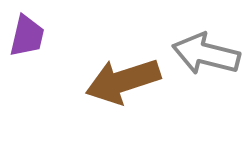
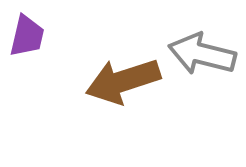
gray arrow: moved 4 px left
